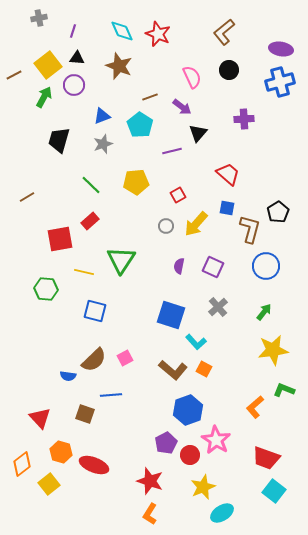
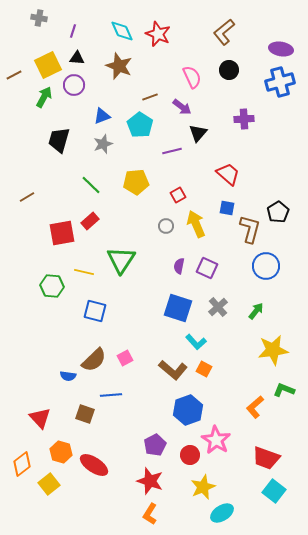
gray cross at (39, 18): rotated 21 degrees clockwise
yellow square at (48, 65): rotated 12 degrees clockwise
yellow arrow at (196, 224): rotated 116 degrees clockwise
red square at (60, 239): moved 2 px right, 6 px up
purple square at (213, 267): moved 6 px left, 1 px down
green hexagon at (46, 289): moved 6 px right, 3 px up
green arrow at (264, 312): moved 8 px left, 1 px up
blue square at (171, 315): moved 7 px right, 7 px up
purple pentagon at (166, 443): moved 11 px left, 2 px down
red ellipse at (94, 465): rotated 12 degrees clockwise
